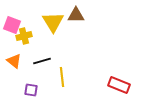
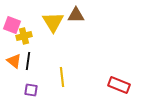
black line: moved 14 px left; rotated 66 degrees counterclockwise
